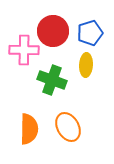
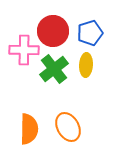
green cross: moved 2 px right, 11 px up; rotated 32 degrees clockwise
